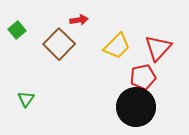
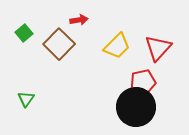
green square: moved 7 px right, 3 px down
red pentagon: moved 5 px down
